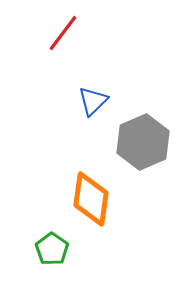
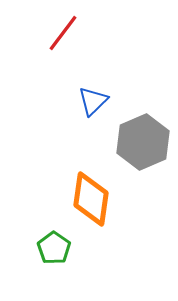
green pentagon: moved 2 px right, 1 px up
